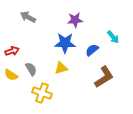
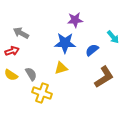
gray arrow: moved 7 px left, 16 px down
gray semicircle: moved 5 px down
